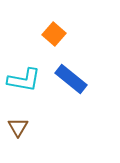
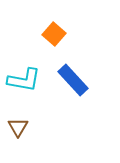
blue rectangle: moved 2 px right, 1 px down; rotated 8 degrees clockwise
